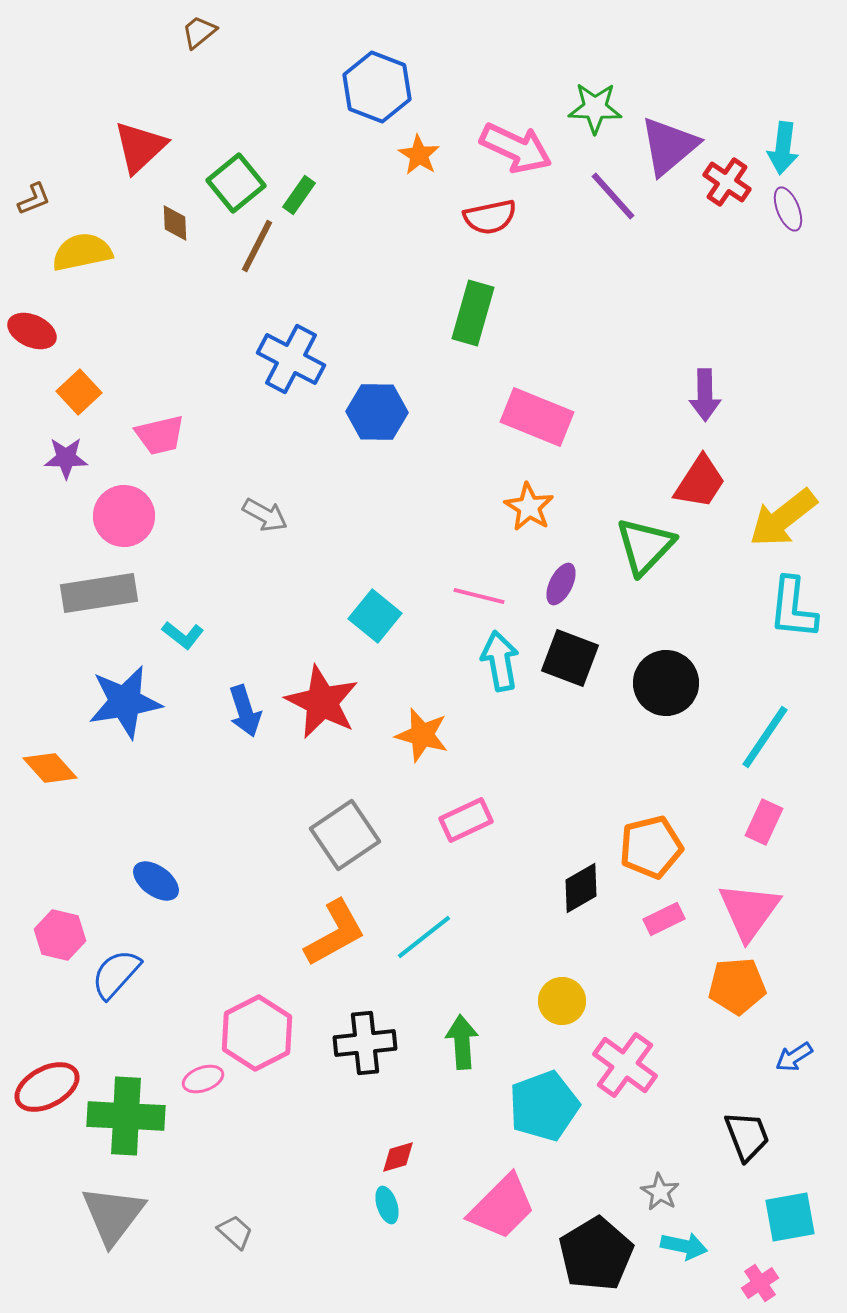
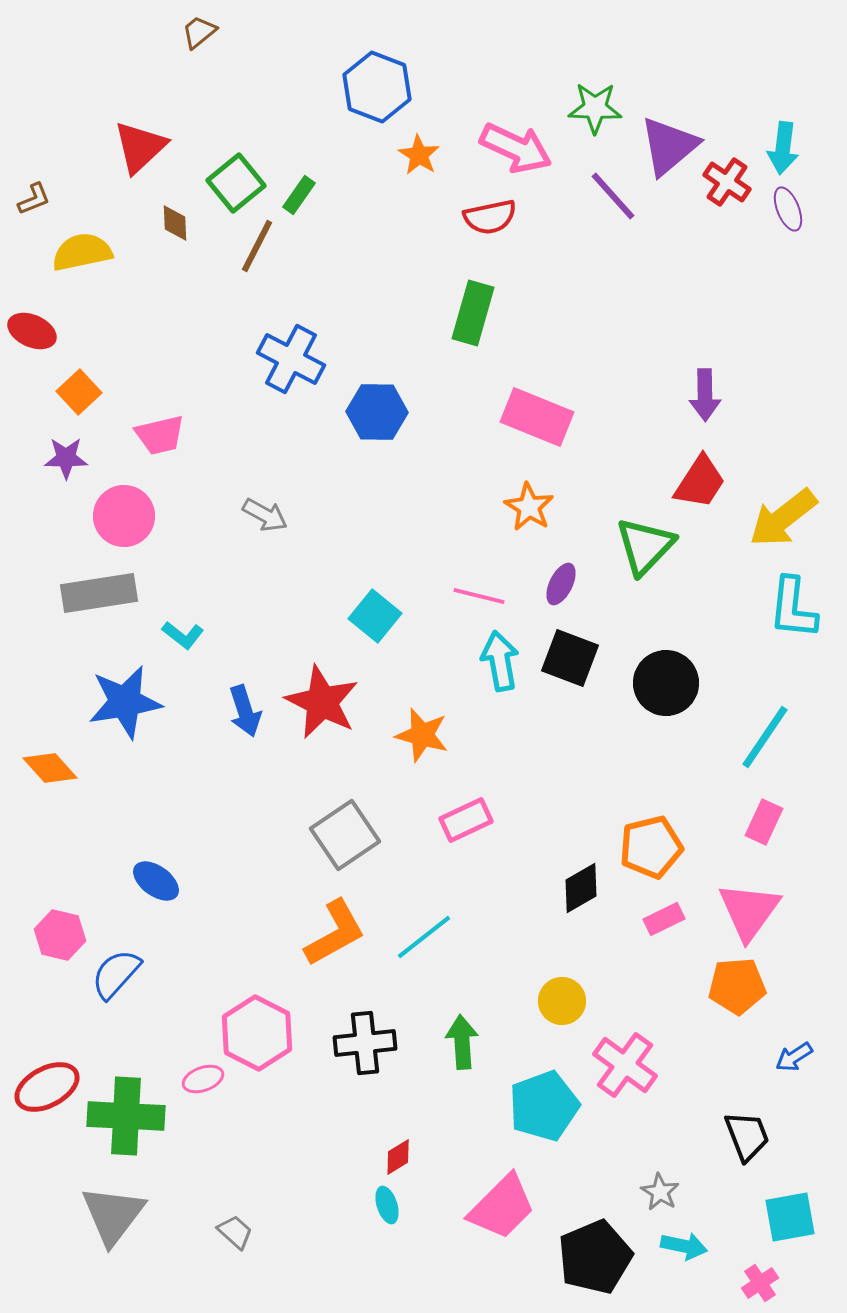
pink hexagon at (257, 1033): rotated 6 degrees counterclockwise
red diamond at (398, 1157): rotated 15 degrees counterclockwise
black pentagon at (596, 1254): moved 1 px left, 3 px down; rotated 8 degrees clockwise
